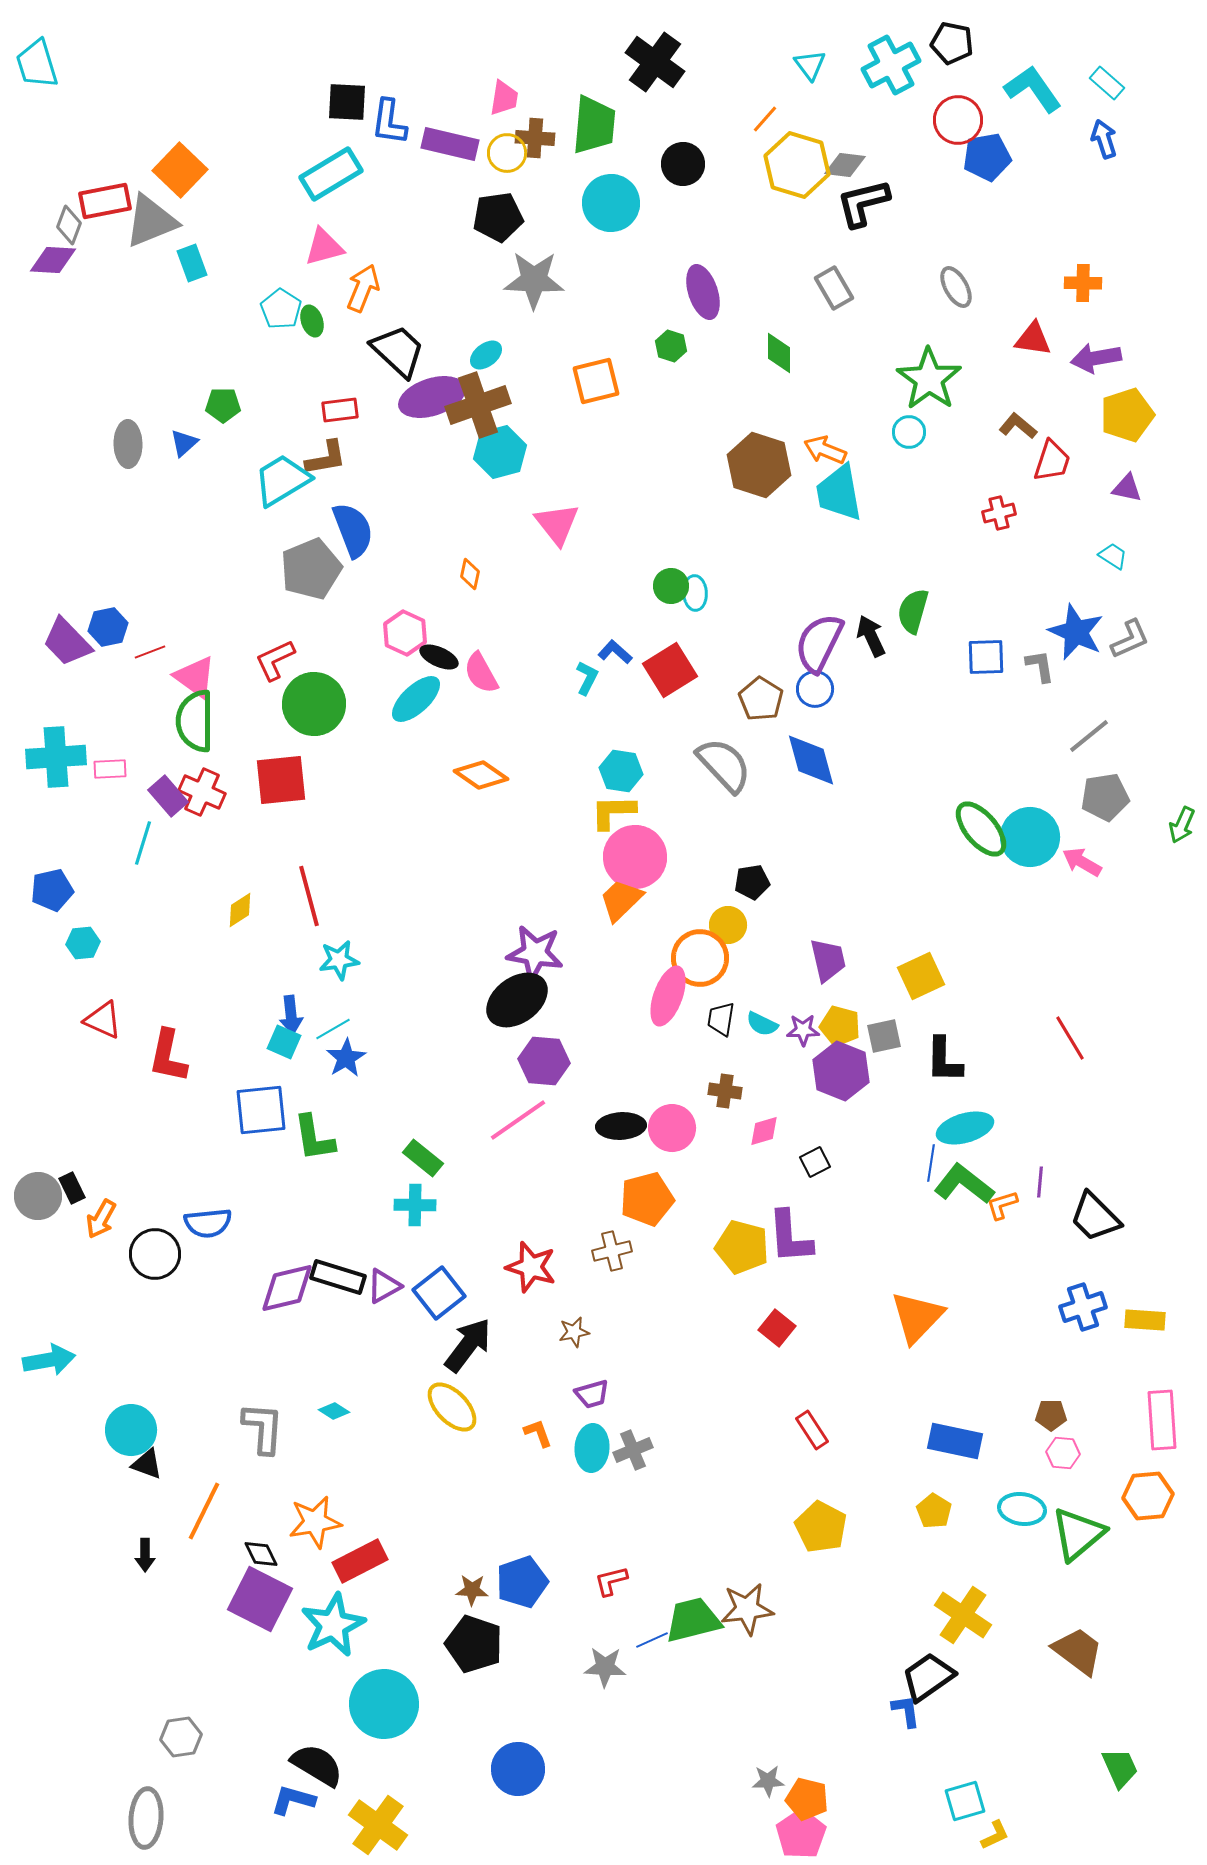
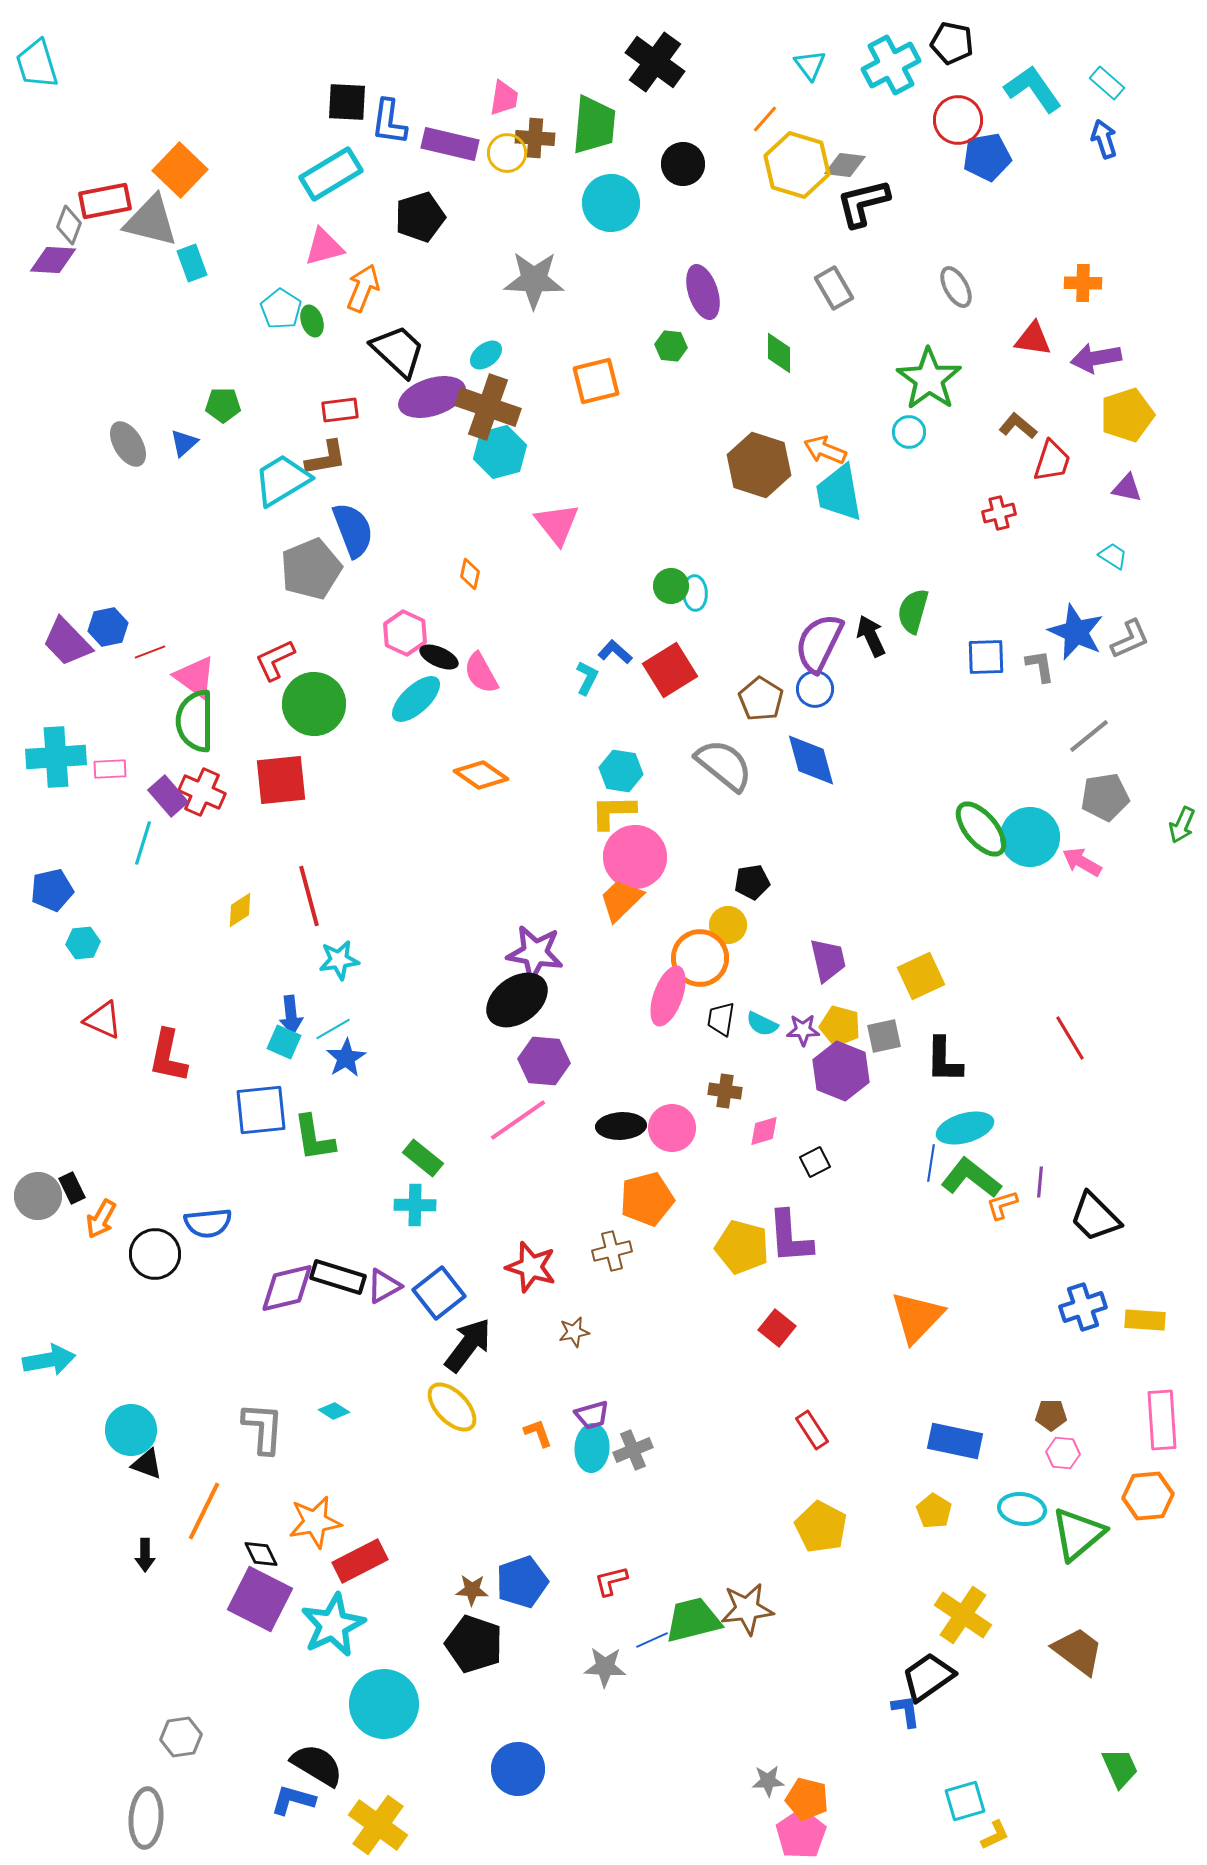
black pentagon at (498, 217): moved 78 px left; rotated 9 degrees counterclockwise
gray triangle at (151, 221): rotated 36 degrees clockwise
green hexagon at (671, 346): rotated 12 degrees counterclockwise
brown cross at (478, 405): moved 10 px right, 2 px down; rotated 38 degrees clockwise
gray ellipse at (128, 444): rotated 30 degrees counterclockwise
gray semicircle at (724, 765): rotated 8 degrees counterclockwise
green L-shape at (964, 1184): moved 7 px right, 6 px up
purple trapezoid at (592, 1394): moved 21 px down
